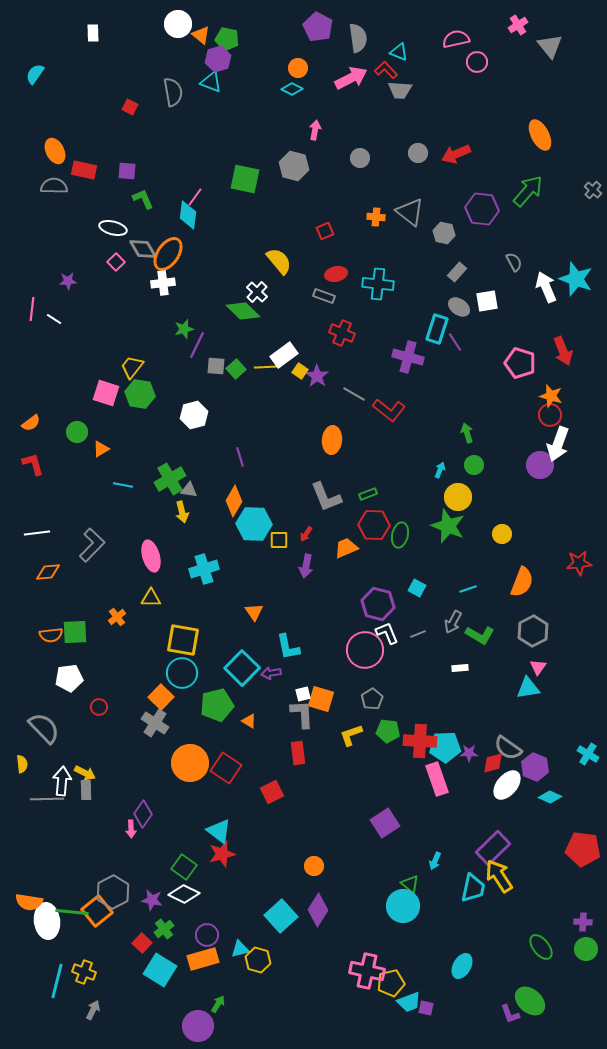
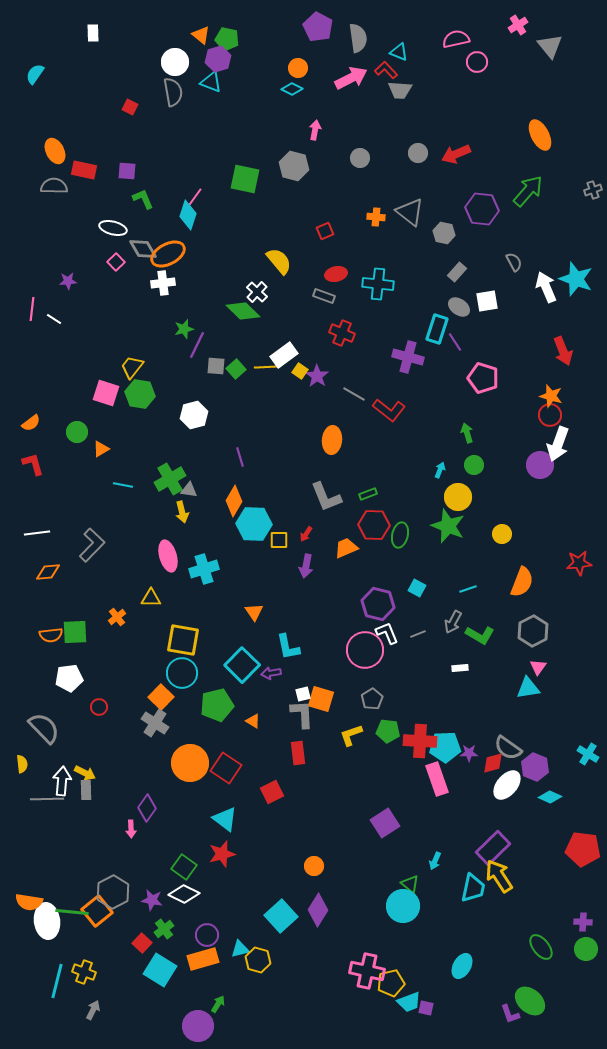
white circle at (178, 24): moved 3 px left, 38 px down
gray cross at (593, 190): rotated 30 degrees clockwise
cyan diamond at (188, 215): rotated 12 degrees clockwise
orange ellipse at (168, 254): rotated 28 degrees clockwise
pink pentagon at (520, 363): moved 37 px left, 15 px down
pink ellipse at (151, 556): moved 17 px right
cyan square at (242, 668): moved 3 px up
orange triangle at (249, 721): moved 4 px right
purple diamond at (143, 814): moved 4 px right, 6 px up
cyan triangle at (219, 831): moved 6 px right, 12 px up
